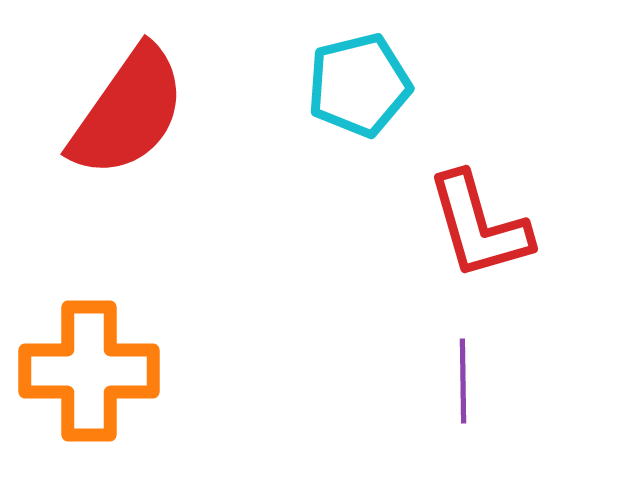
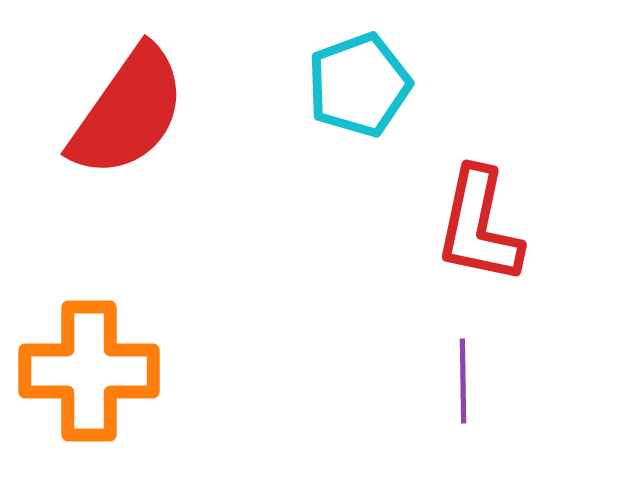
cyan pentagon: rotated 6 degrees counterclockwise
red L-shape: rotated 28 degrees clockwise
